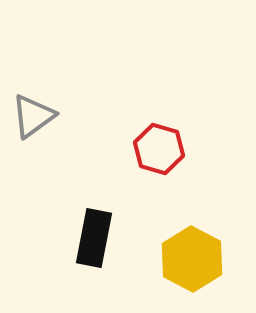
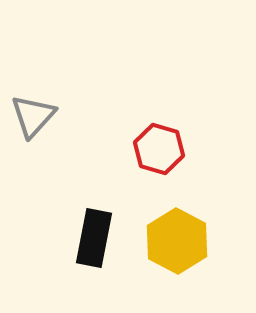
gray triangle: rotated 12 degrees counterclockwise
yellow hexagon: moved 15 px left, 18 px up
